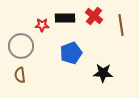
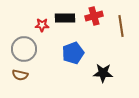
red cross: rotated 36 degrees clockwise
brown line: moved 1 px down
gray circle: moved 3 px right, 3 px down
blue pentagon: moved 2 px right
brown semicircle: rotated 70 degrees counterclockwise
